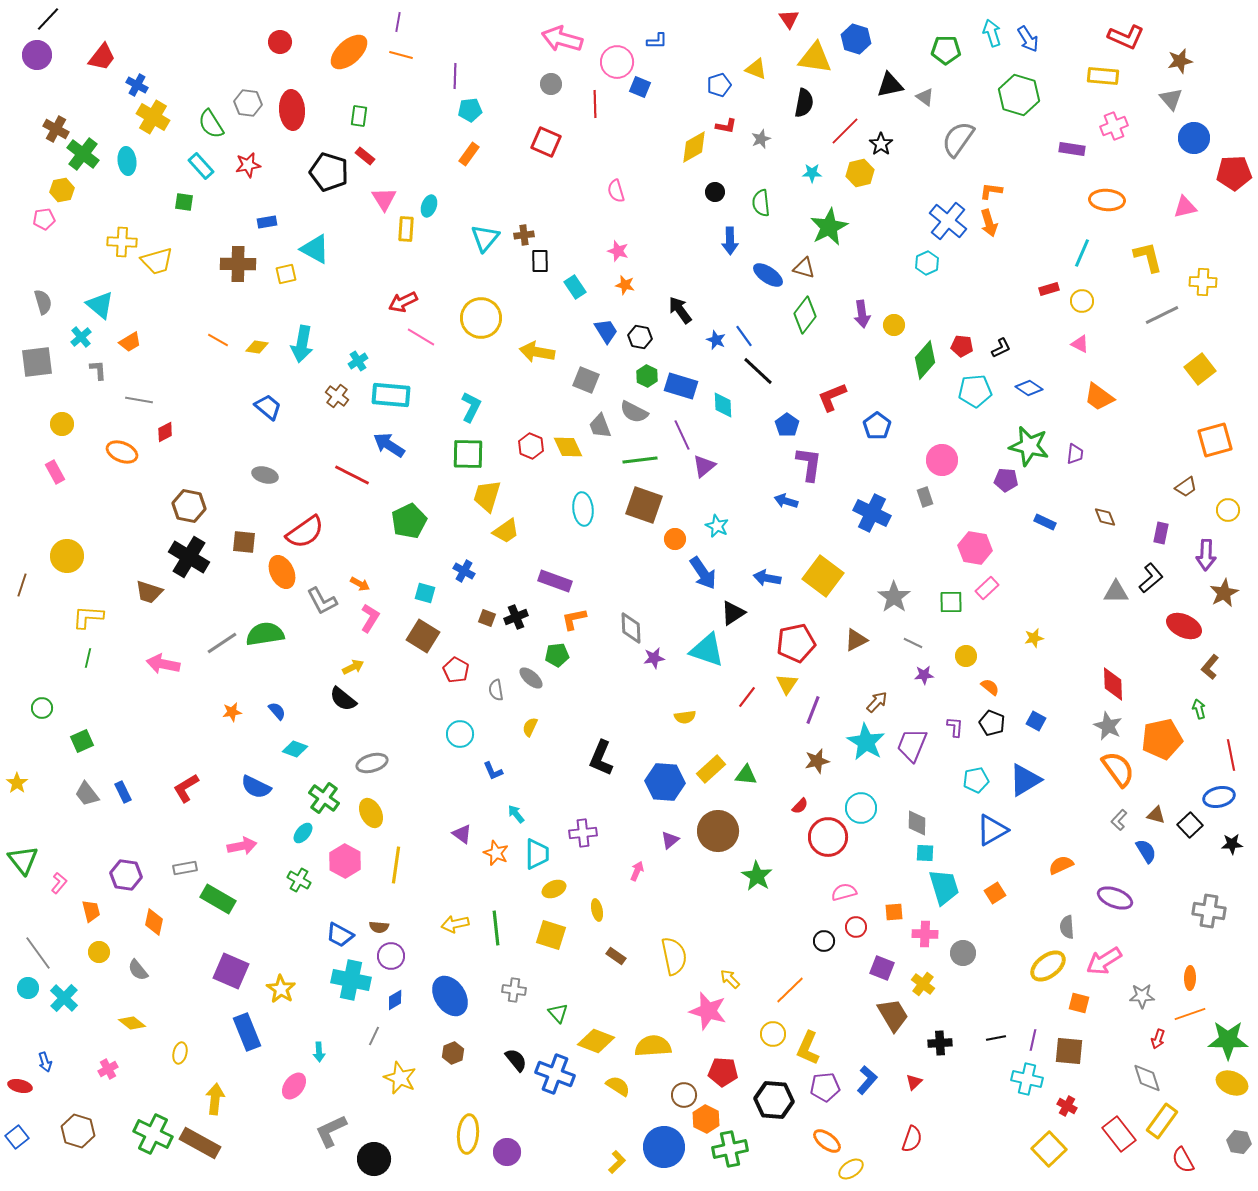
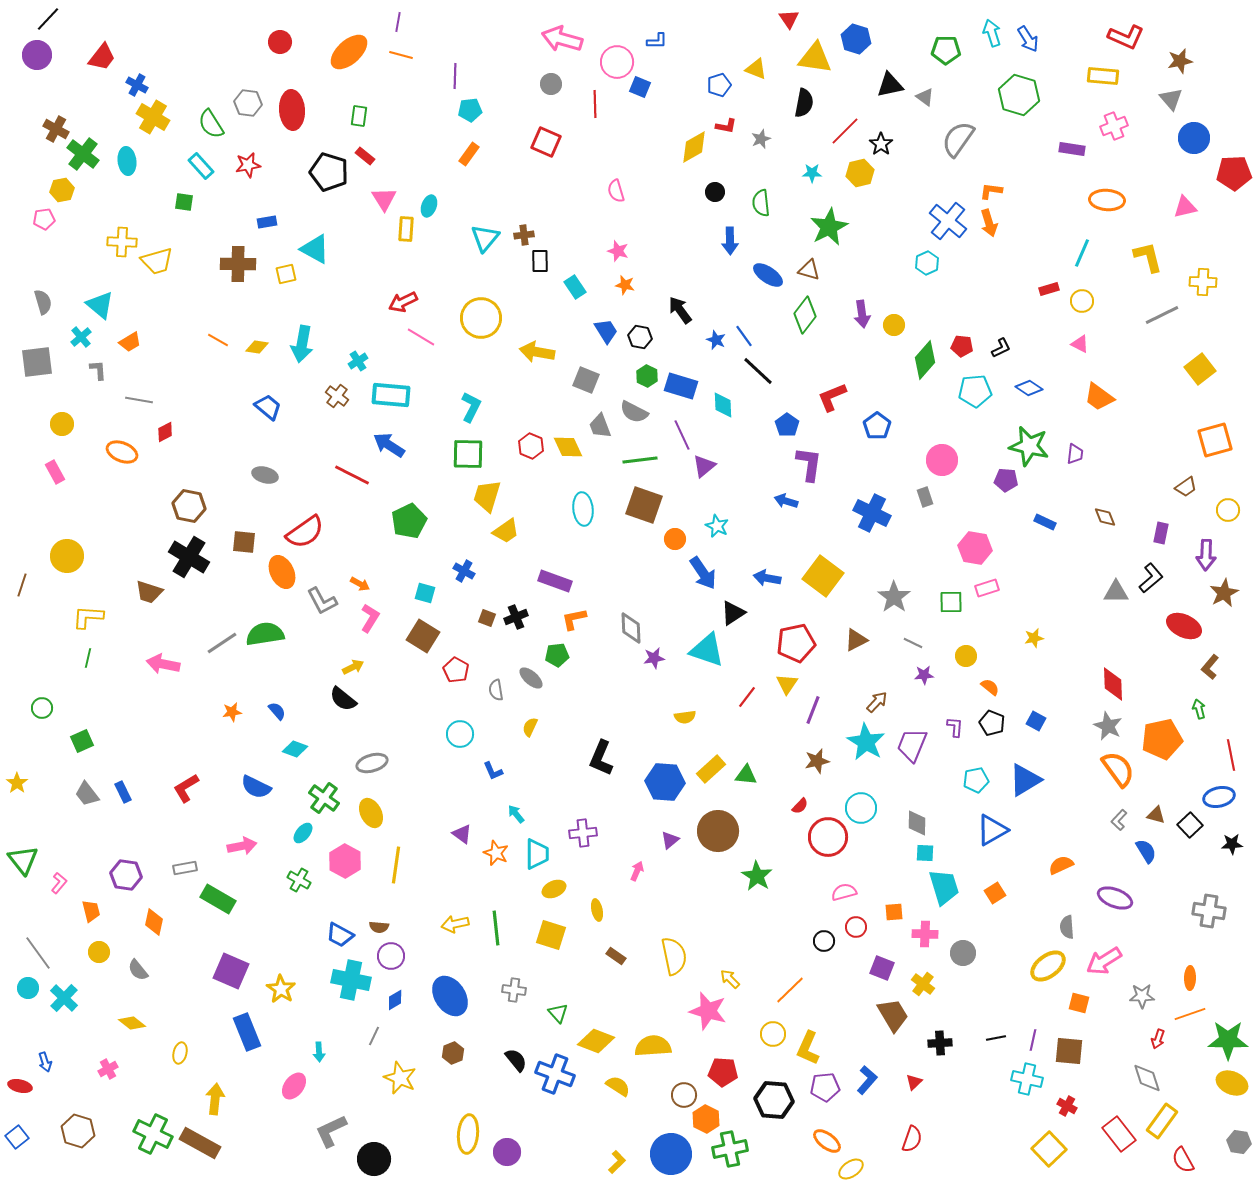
brown triangle at (804, 268): moved 5 px right, 2 px down
pink rectangle at (987, 588): rotated 25 degrees clockwise
blue circle at (664, 1147): moved 7 px right, 7 px down
